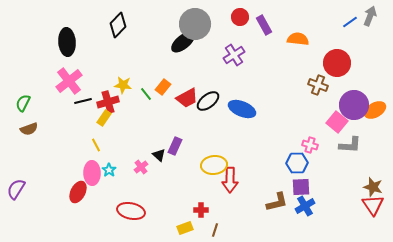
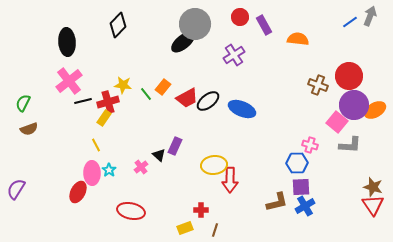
red circle at (337, 63): moved 12 px right, 13 px down
